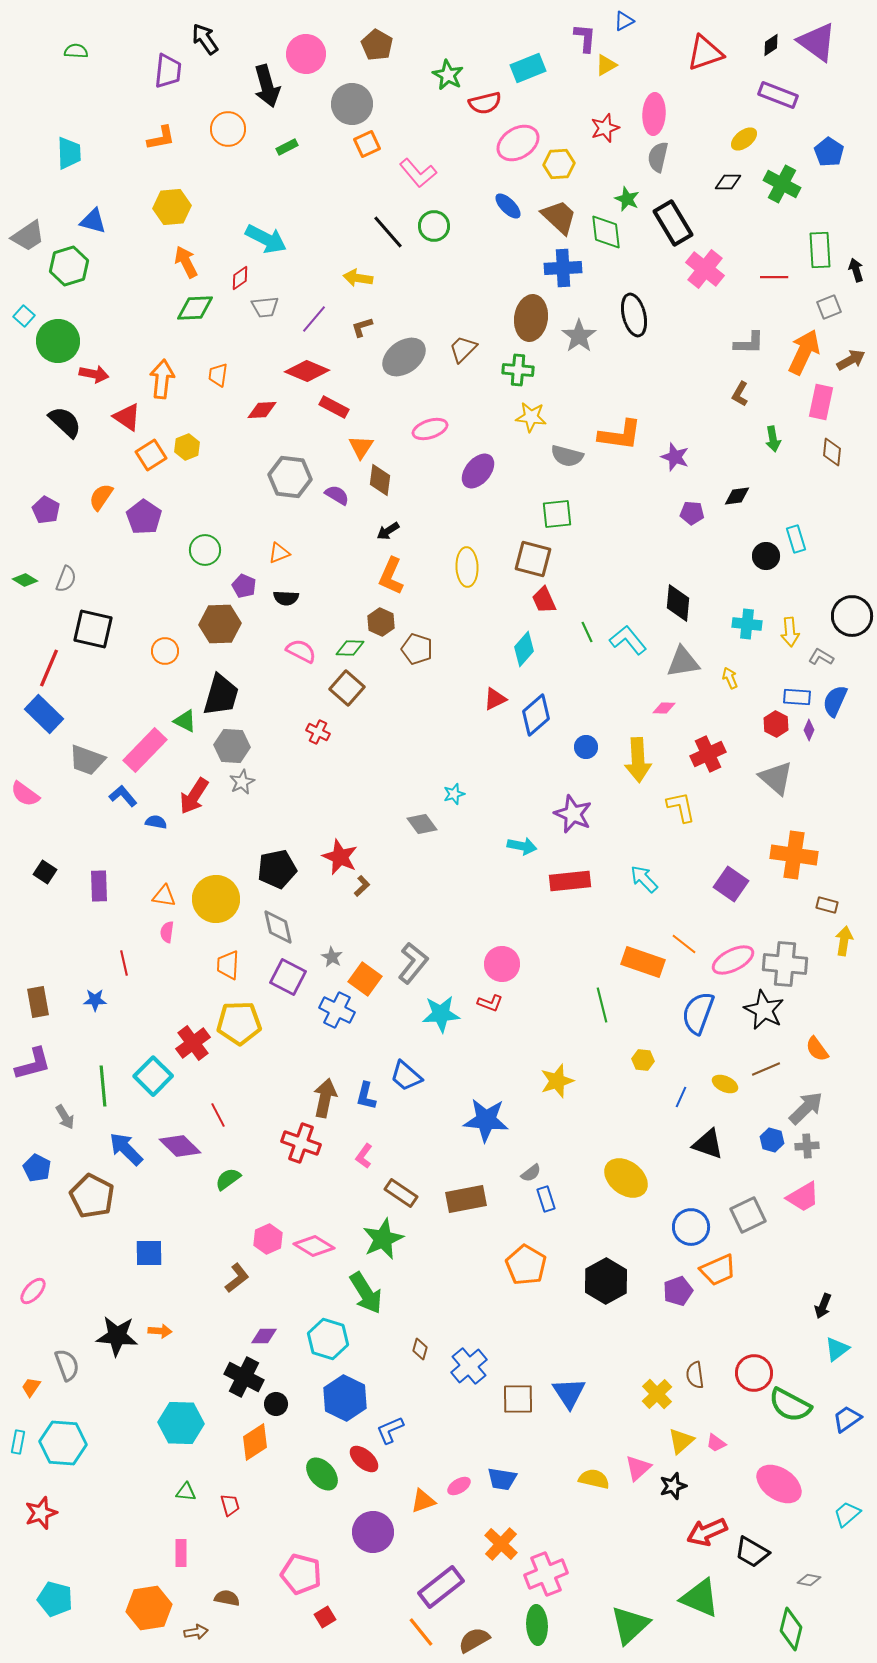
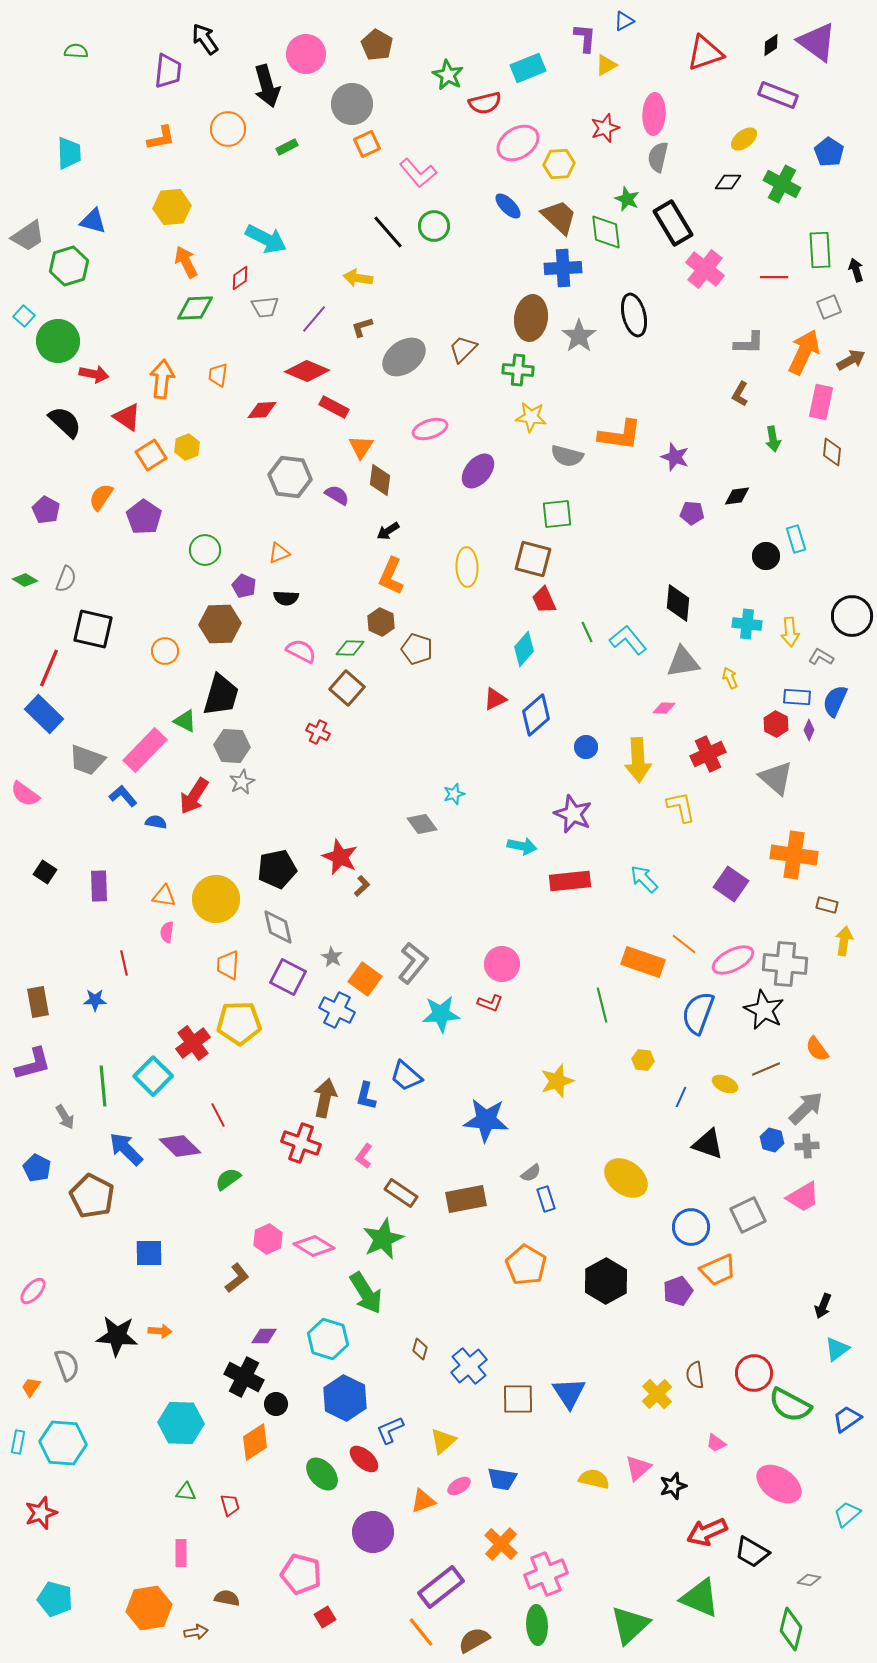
yellow triangle at (681, 1441): moved 238 px left
